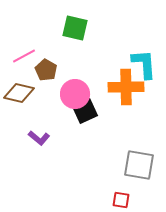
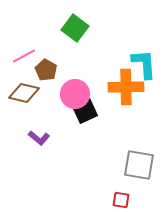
green square: rotated 24 degrees clockwise
brown diamond: moved 5 px right
